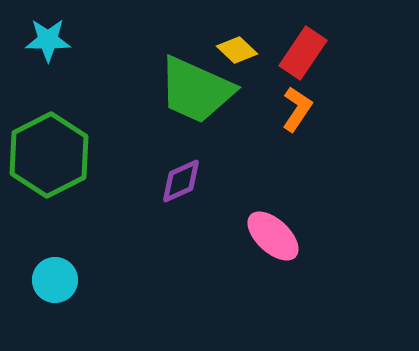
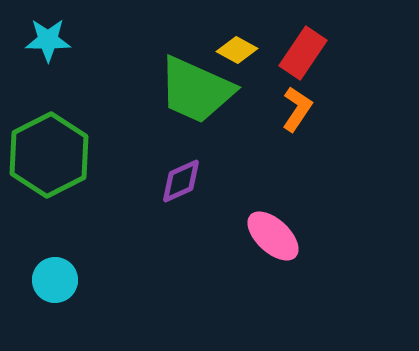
yellow diamond: rotated 15 degrees counterclockwise
